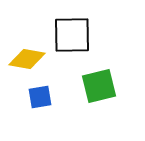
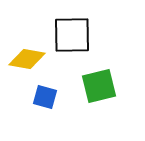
blue square: moved 5 px right; rotated 25 degrees clockwise
